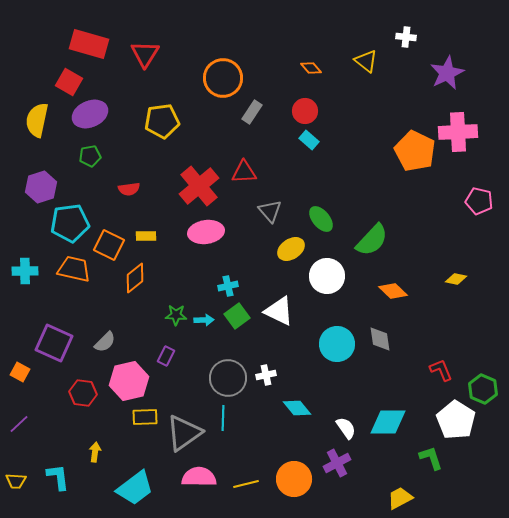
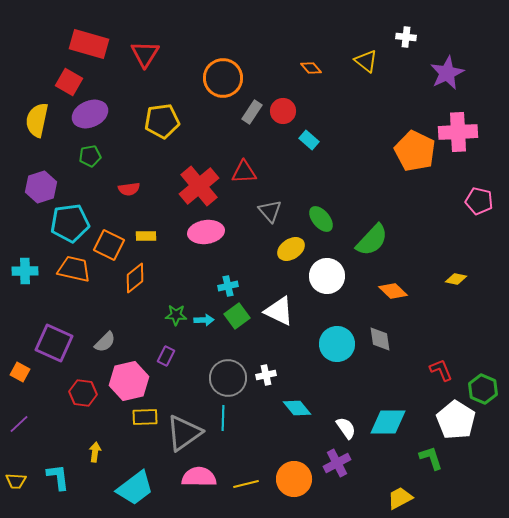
red circle at (305, 111): moved 22 px left
